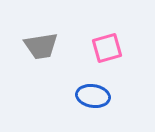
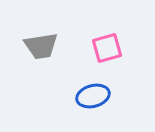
blue ellipse: rotated 24 degrees counterclockwise
